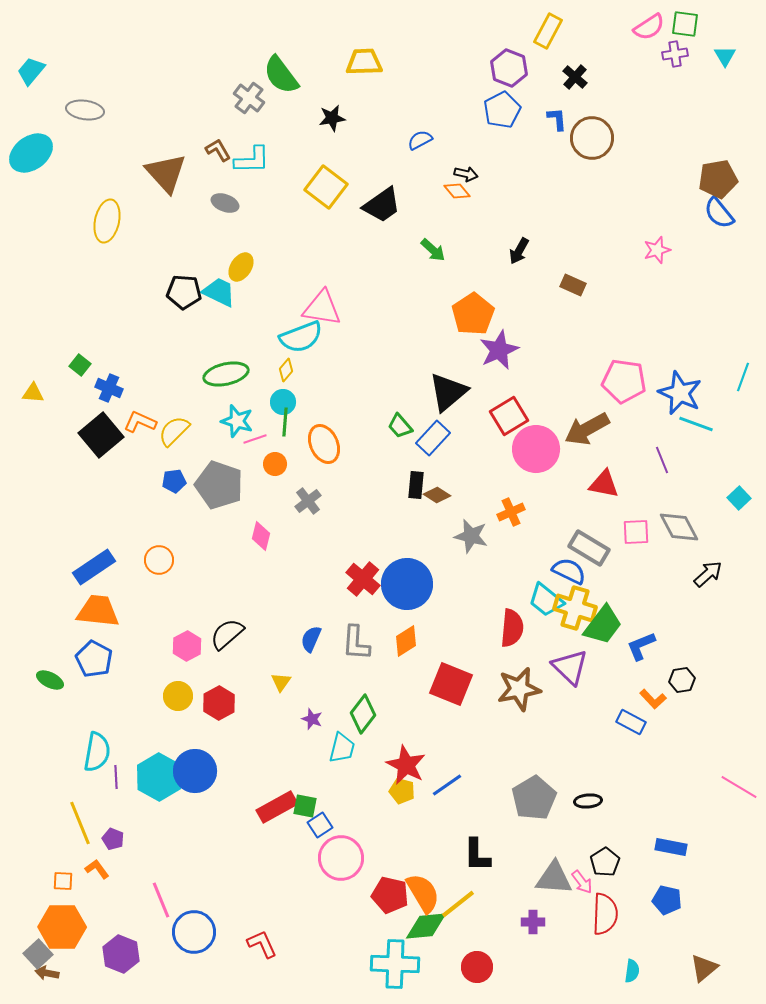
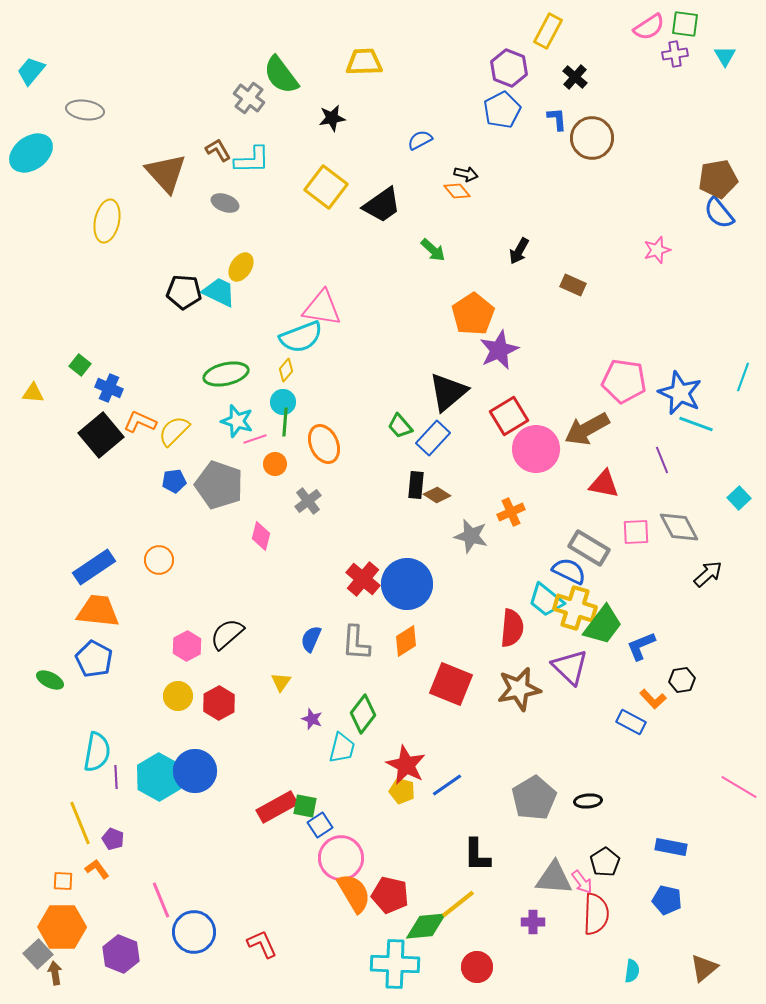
orange semicircle at (423, 893): moved 69 px left
red semicircle at (605, 914): moved 9 px left
brown arrow at (47, 973): moved 8 px right; rotated 70 degrees clockwise
